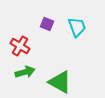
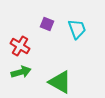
cyan trapezoid: moved 2 px down
green arrow: moved 4 px left
